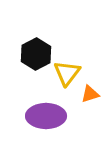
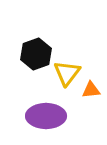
black hexagon: rotated 8 degrees clockwise
orange triangle: moved 1 px right, 4 px up; rotated 12 degrees clockwise
